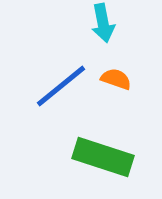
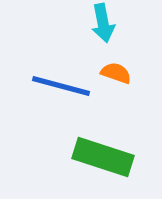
orange semicircle: moved 6 px up
blue line: rotated 54 degrees clockwise
